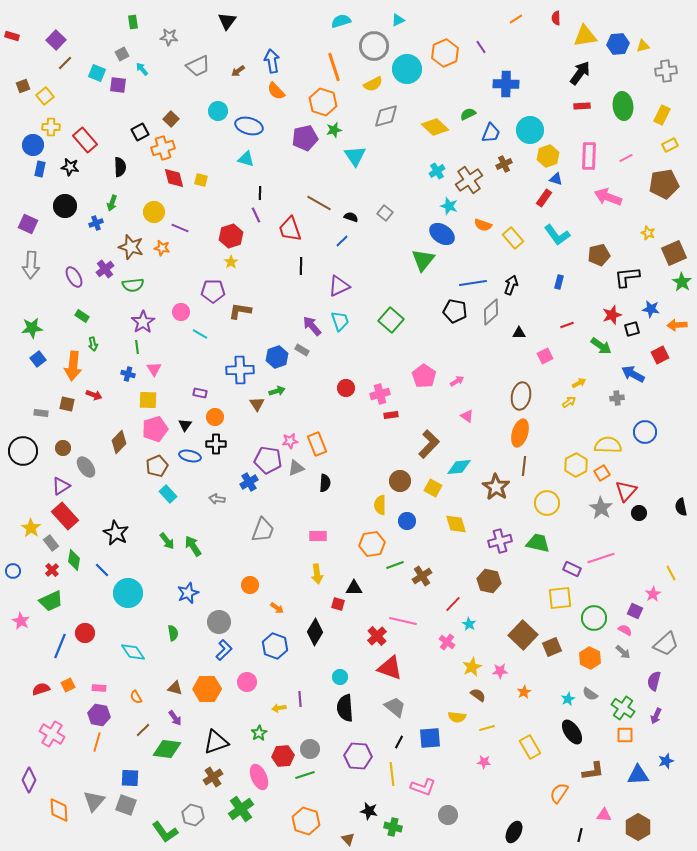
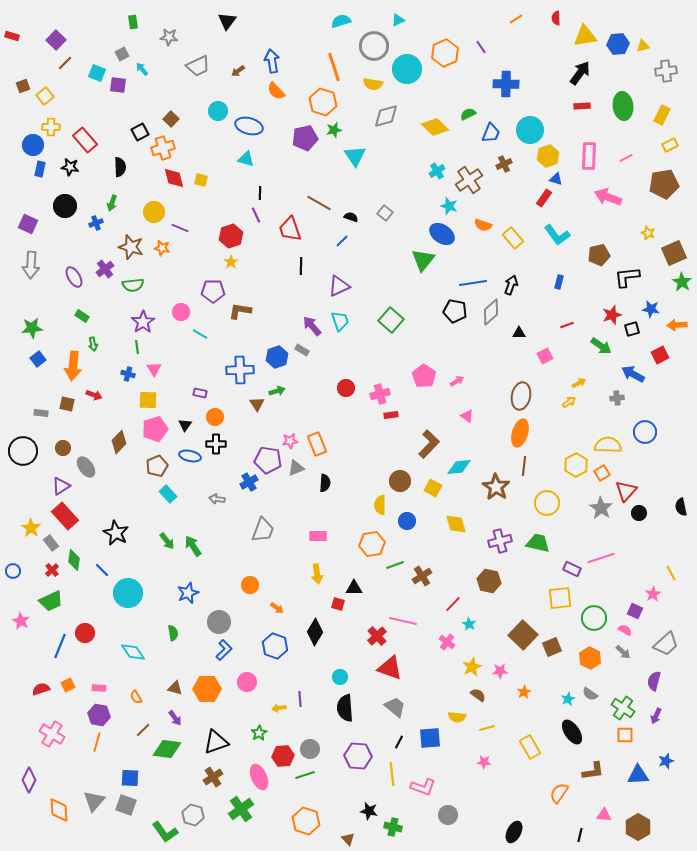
yellow semicircle at (373, 84): rotated 36 degrees clockwise
